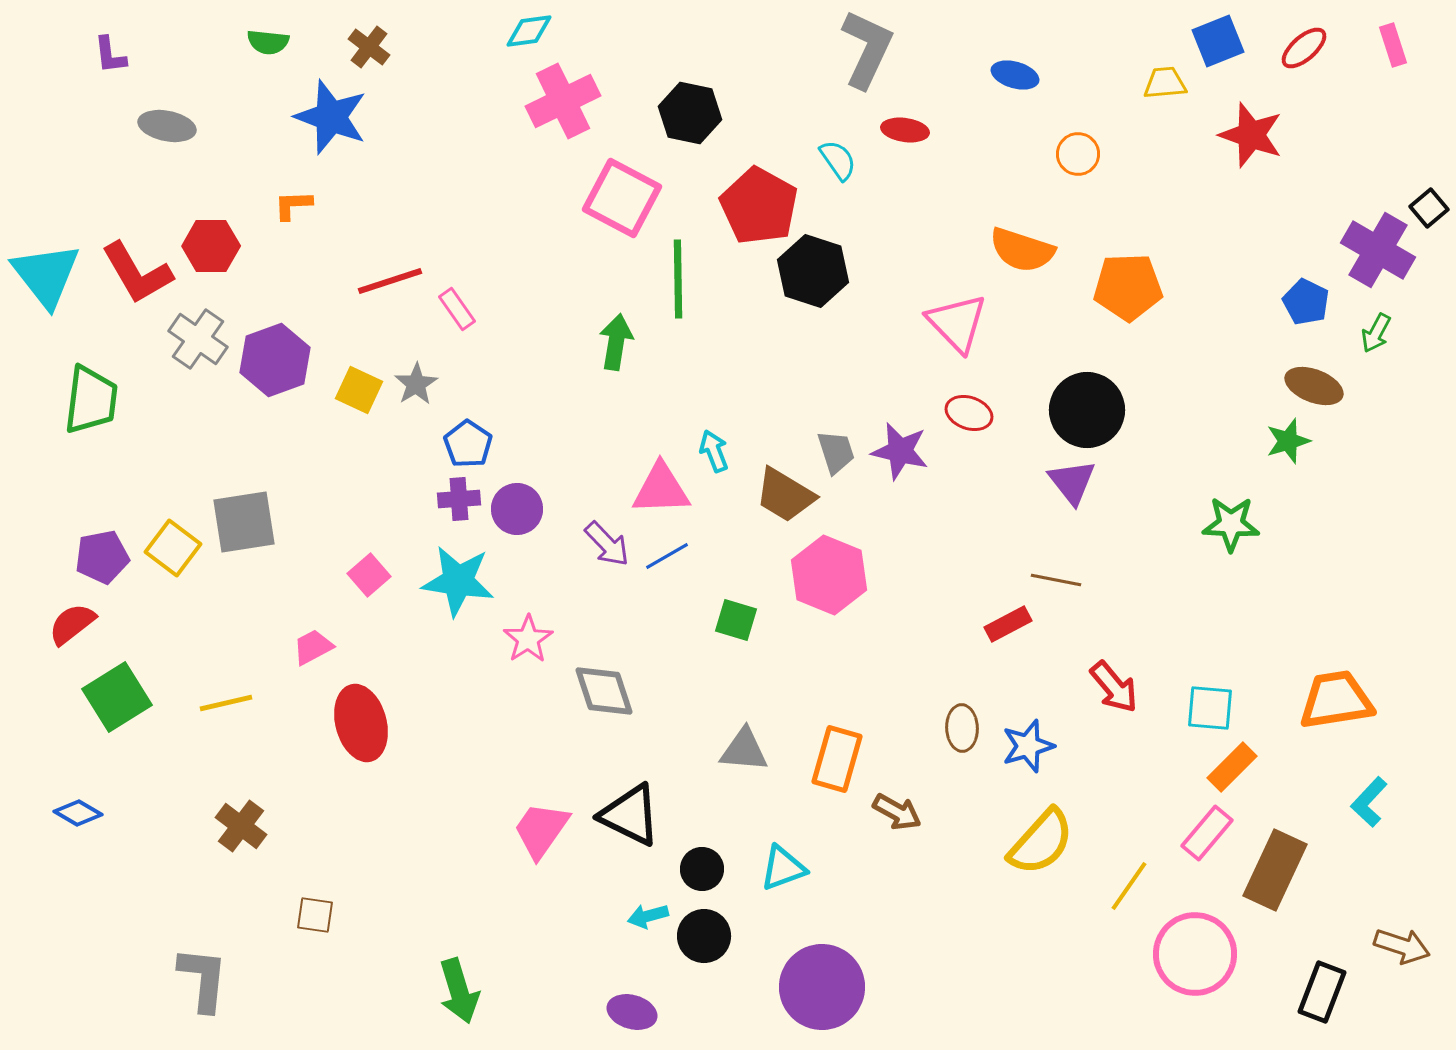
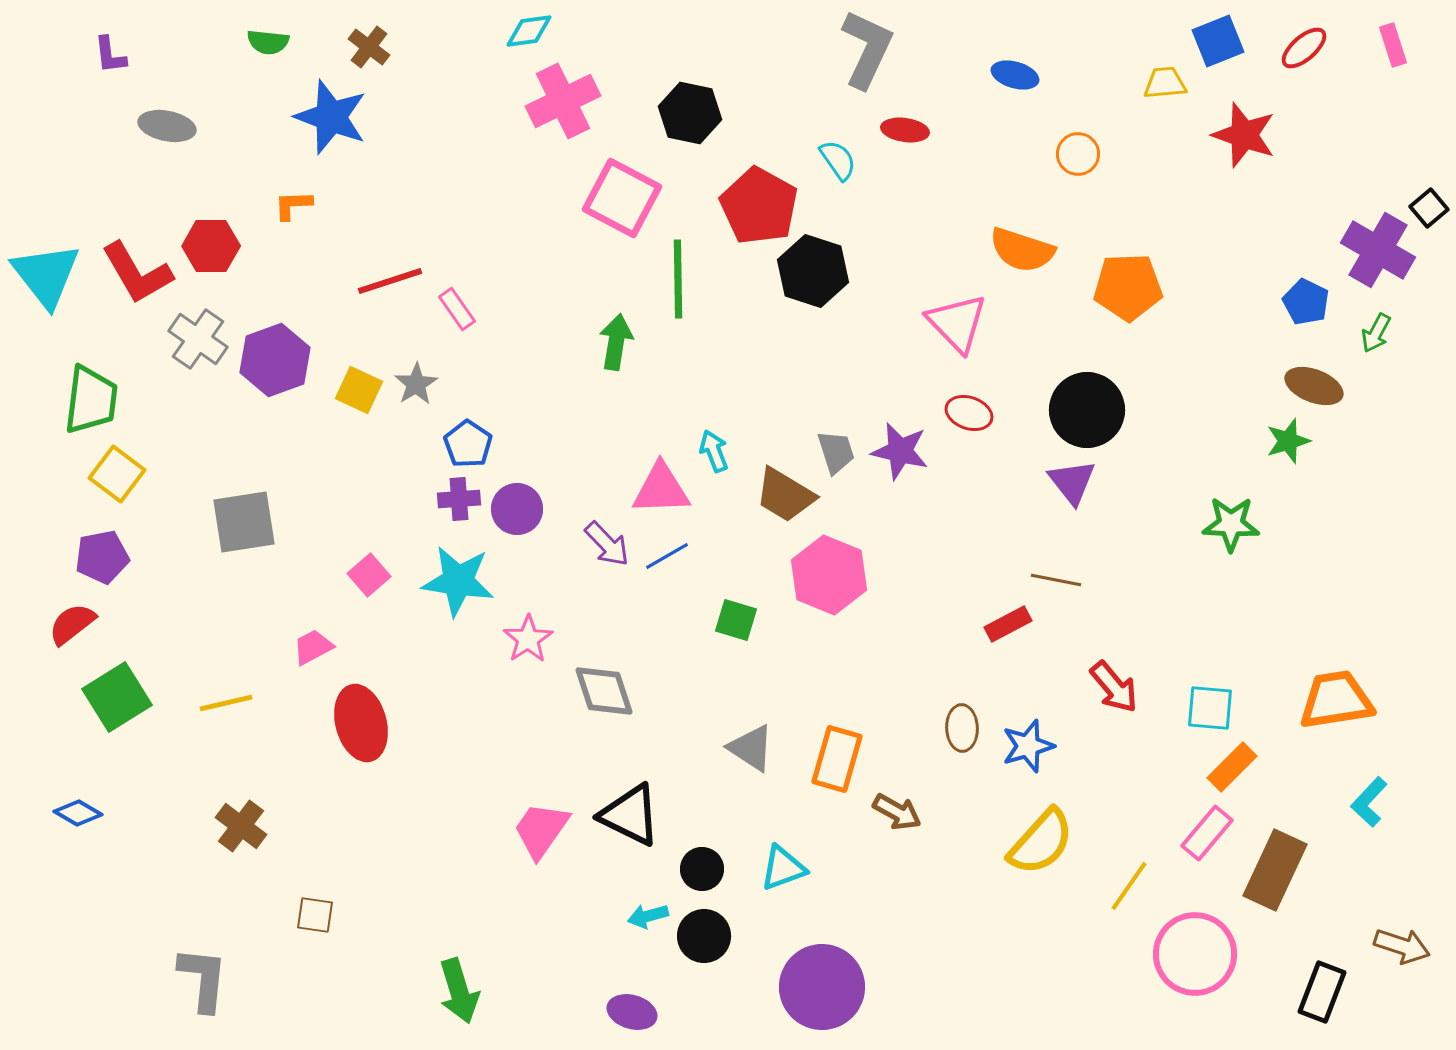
red star at (1251, 135): moved 7 px left
yellow square at (173, 548): moved 56 px left, 74 px up
gray triangle at (744, 750): moved 7 px right, 2 px up; rotated 28 degrees clockwise
